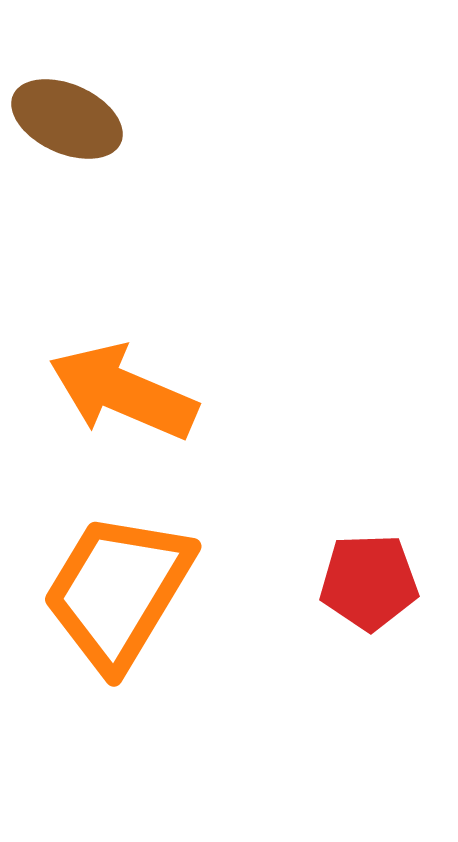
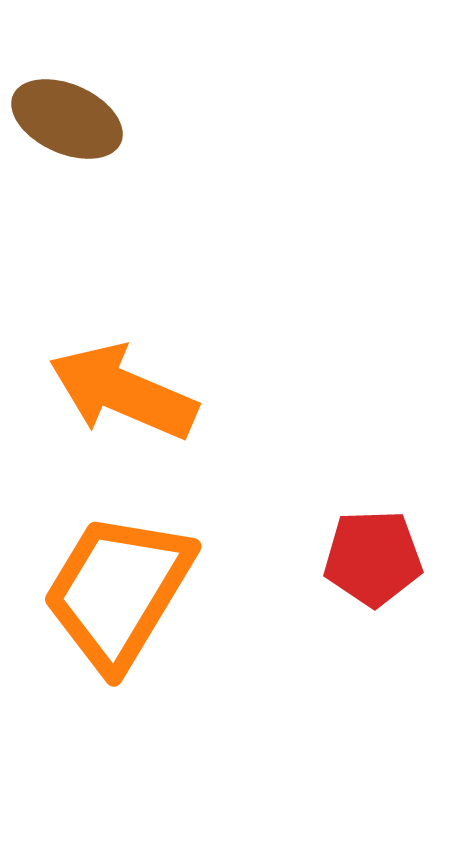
red pentagon: moved 4 px right, 24 px up
